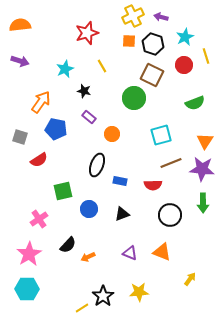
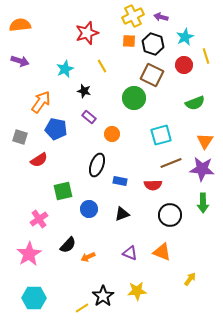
cyan hexagon at (27, 289): moved 7 px right, 9 px down
yellow star at (139, 292): moved 2 px left, 1 px up
